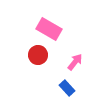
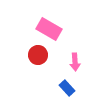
pink arrow: rotated 138 degrees clockwise
